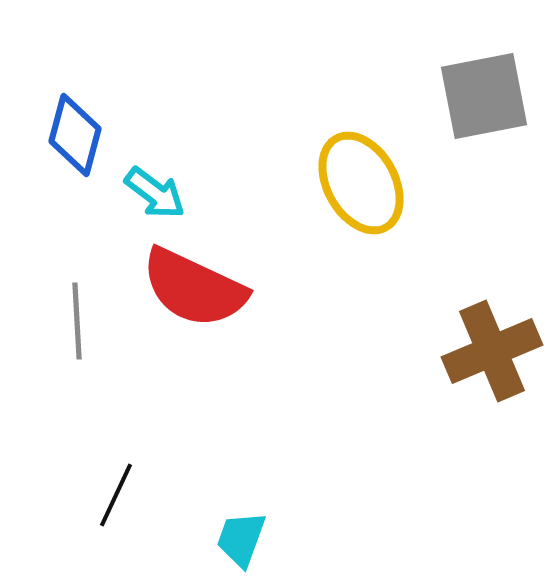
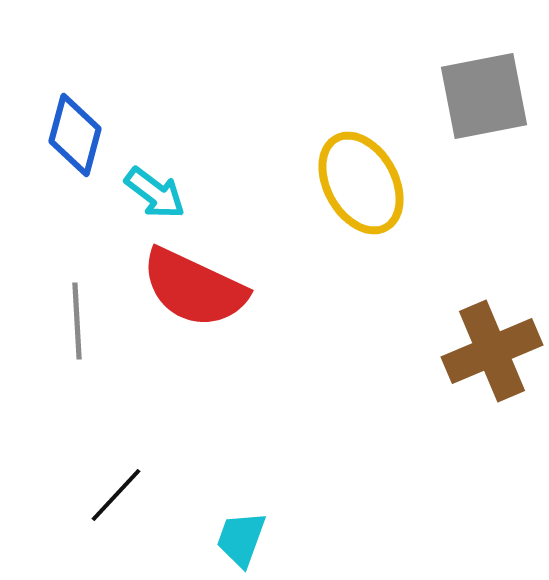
black line: rotated 18 degrees clockwise
